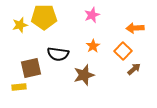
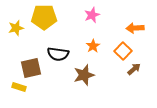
yellow star: moved 4 px left, 3 px down
yellow rectangle: rotated 24 degrees clockwise
